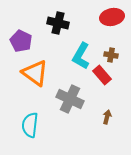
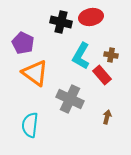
red ellipse: moved 21 px left
black cross: moved 3 px right, 1 px up
purple pentagon: moved 2 px right, 2 px down
